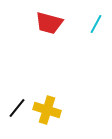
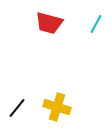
yellow cross: moved 10 px right, 3 px up
